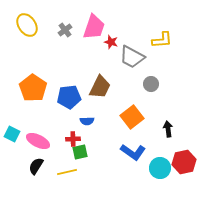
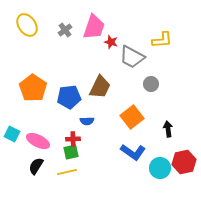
green square: moved 9 px left
